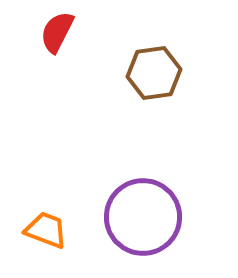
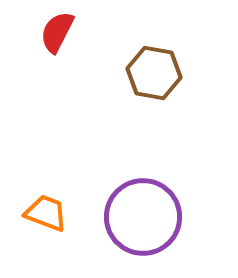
brown hexagon: rotated 18 degrees clockwise
orange trapezoid: moved 17 px up
